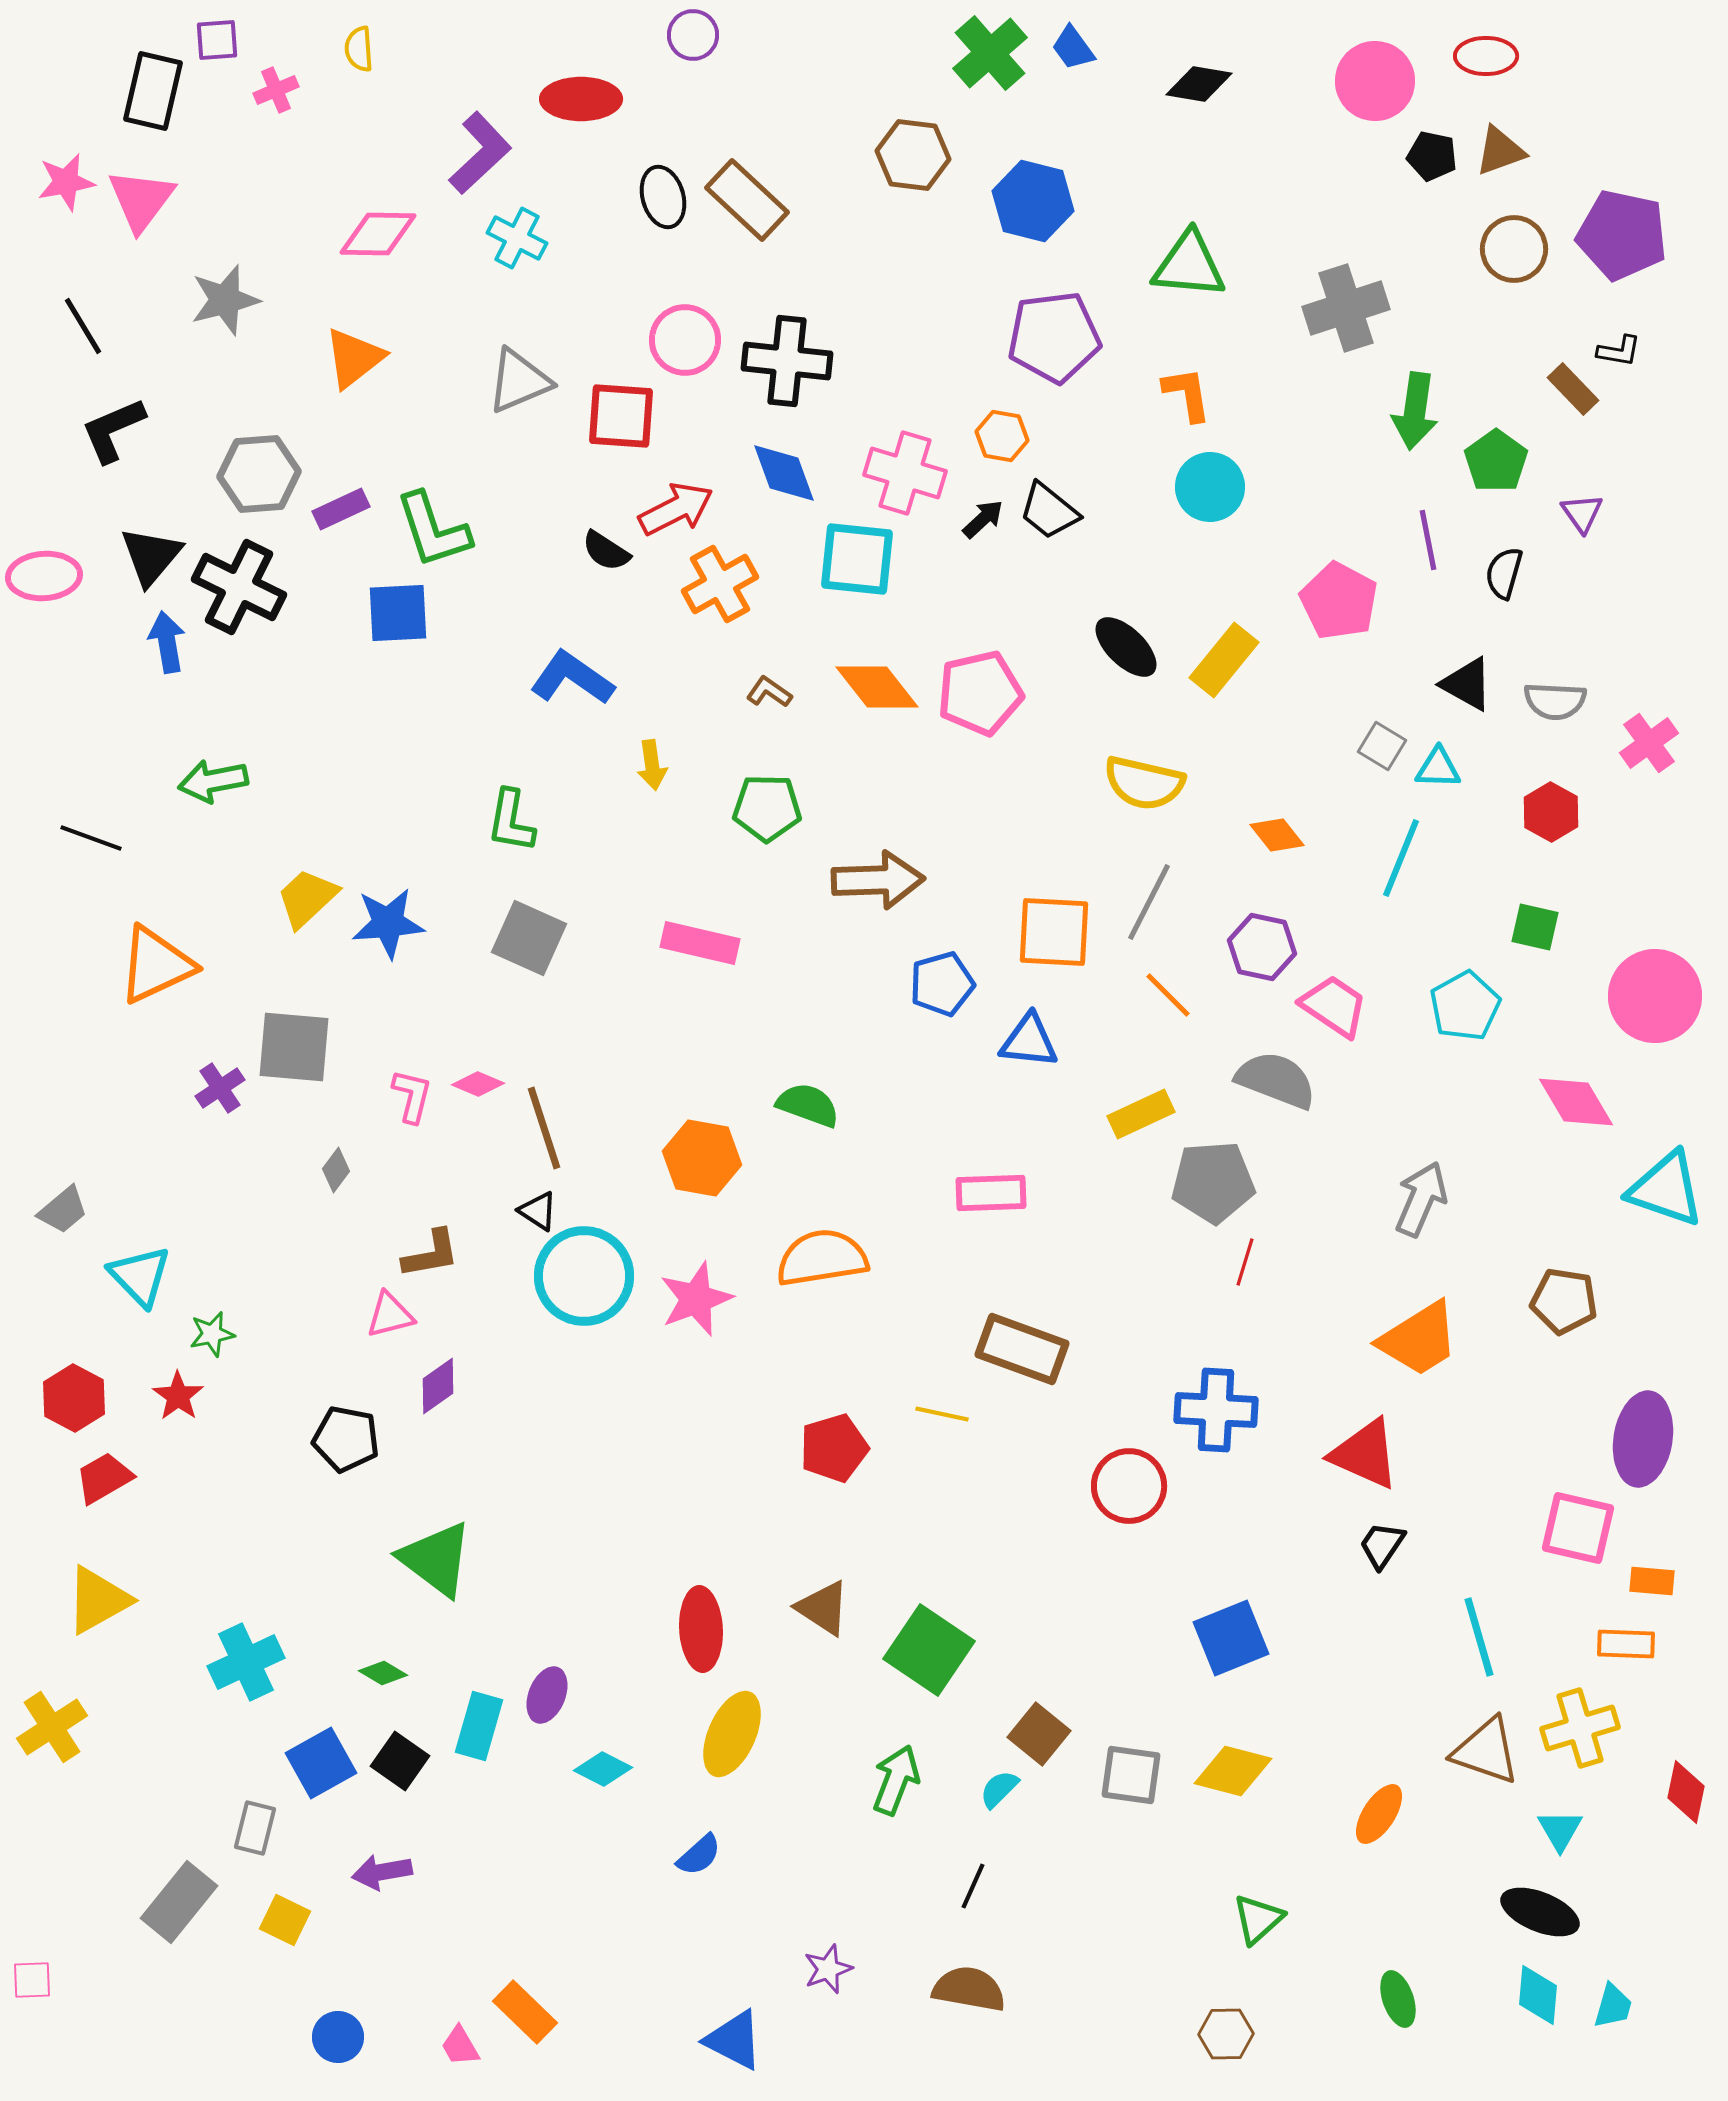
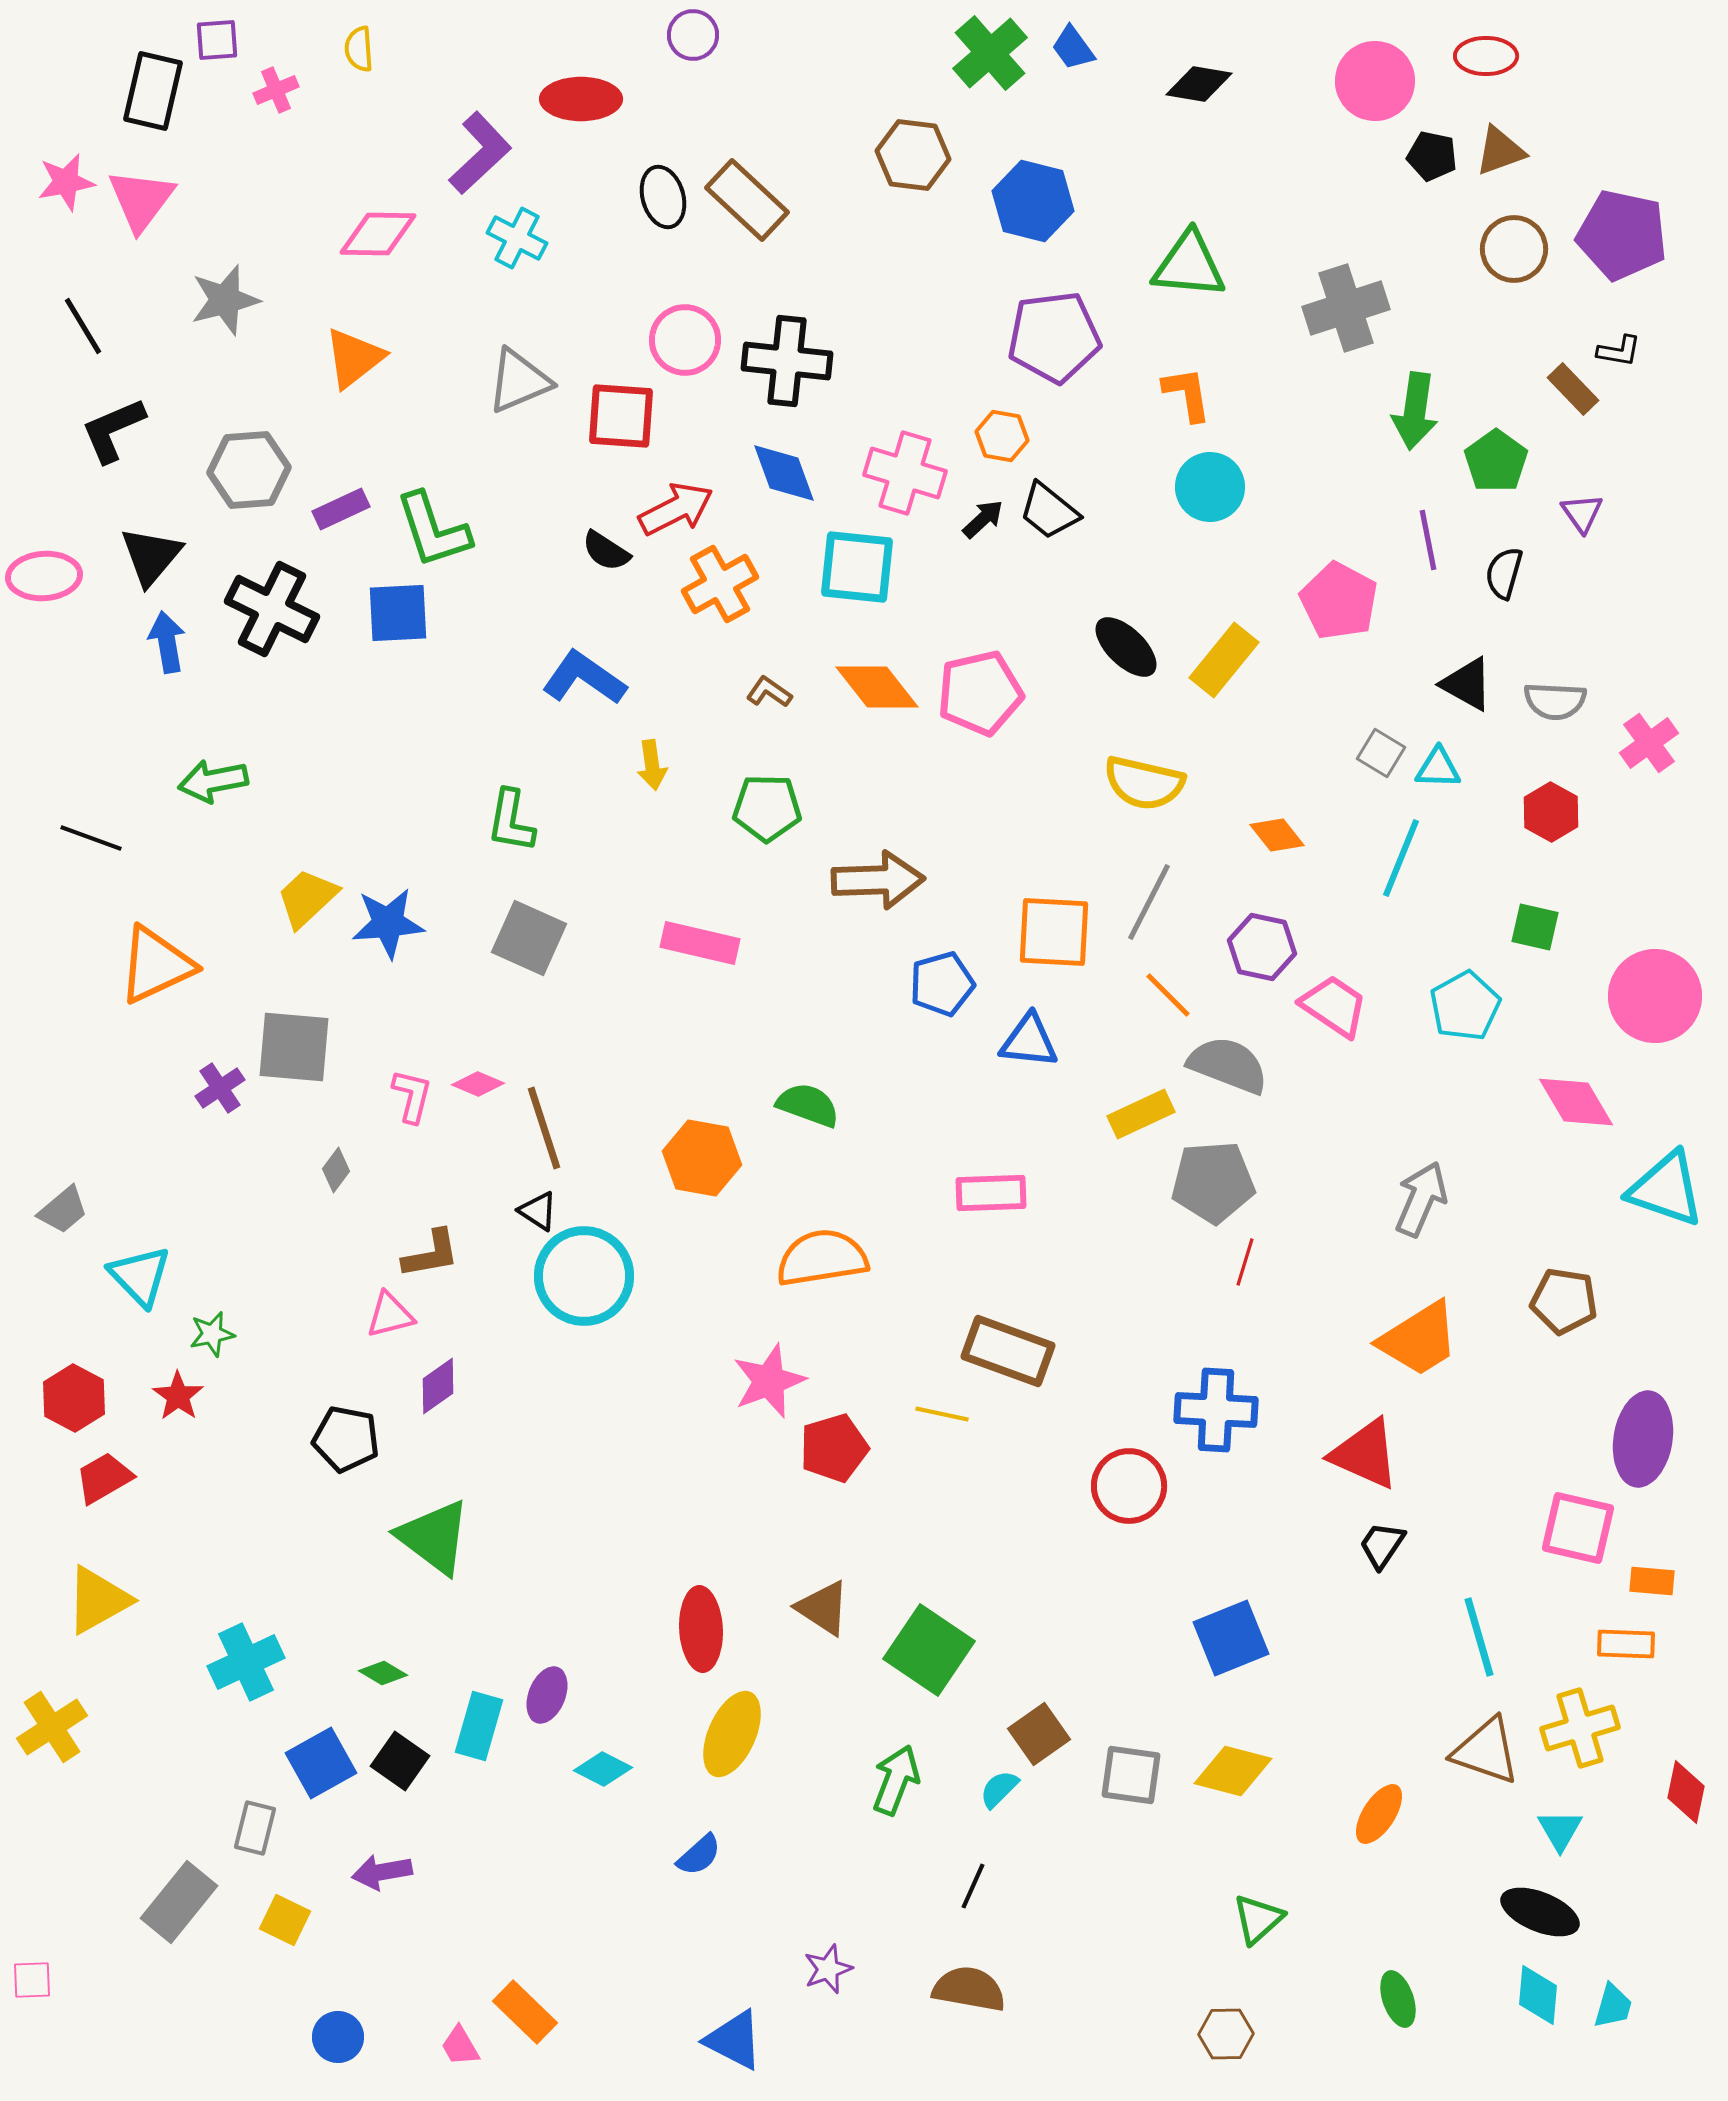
gray hexagon at (259, 474): moved 10 px left, 4 px up
cyan square at (857, 559): moved 8 px down
black cross at (239, 587): moved 33 px right, 22 px down
blue L-shape at (572, 678): moved 12 px right
gray square at (1382, 746): moved 1 px left, 7 px down
gray semicircle at (1276, 1080): moved 48 px left, 15 px up
pink star at (696, 1299): moved 73 px right, 82 px down
brown rectangle at (1022, 1349): moved 14 px left, 2 px down
green triangle at (436, 1559): moved 2 px left, 22 px up
brown square at (1039, 1734): rotated 16 degrees clockwise
